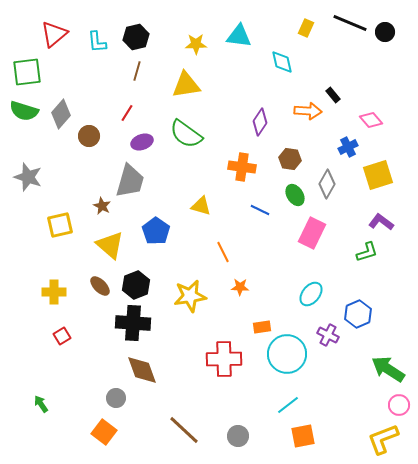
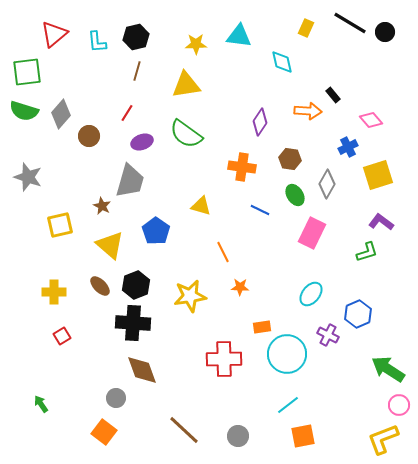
black line at (350, 23): rotated 8 degrees clockwise
